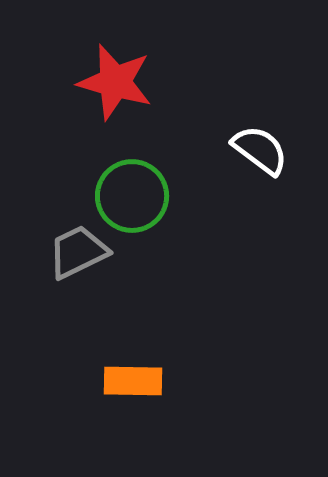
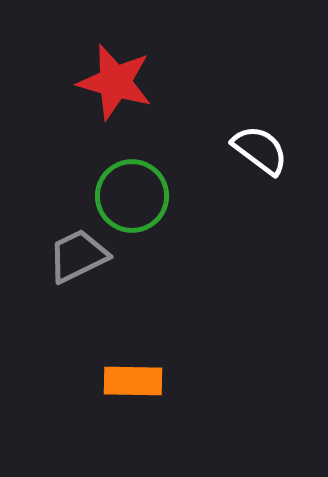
gray trapezoid: moved 4 px down
